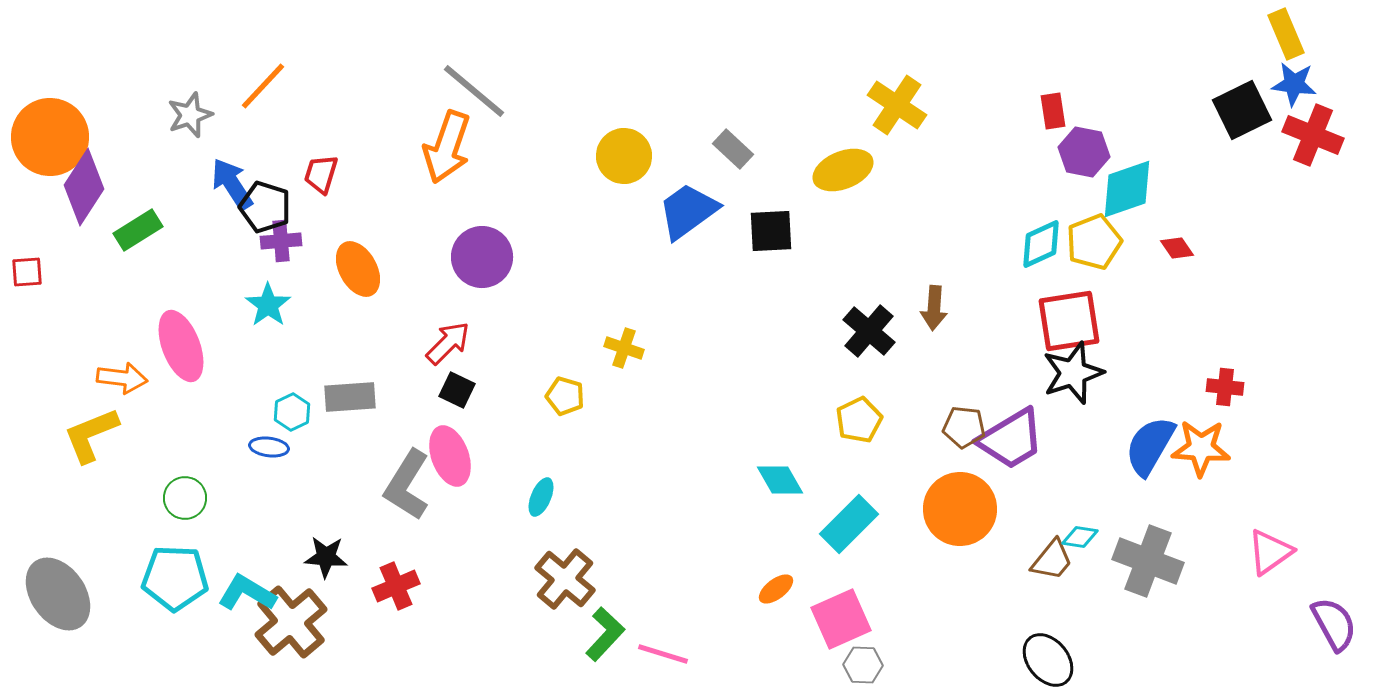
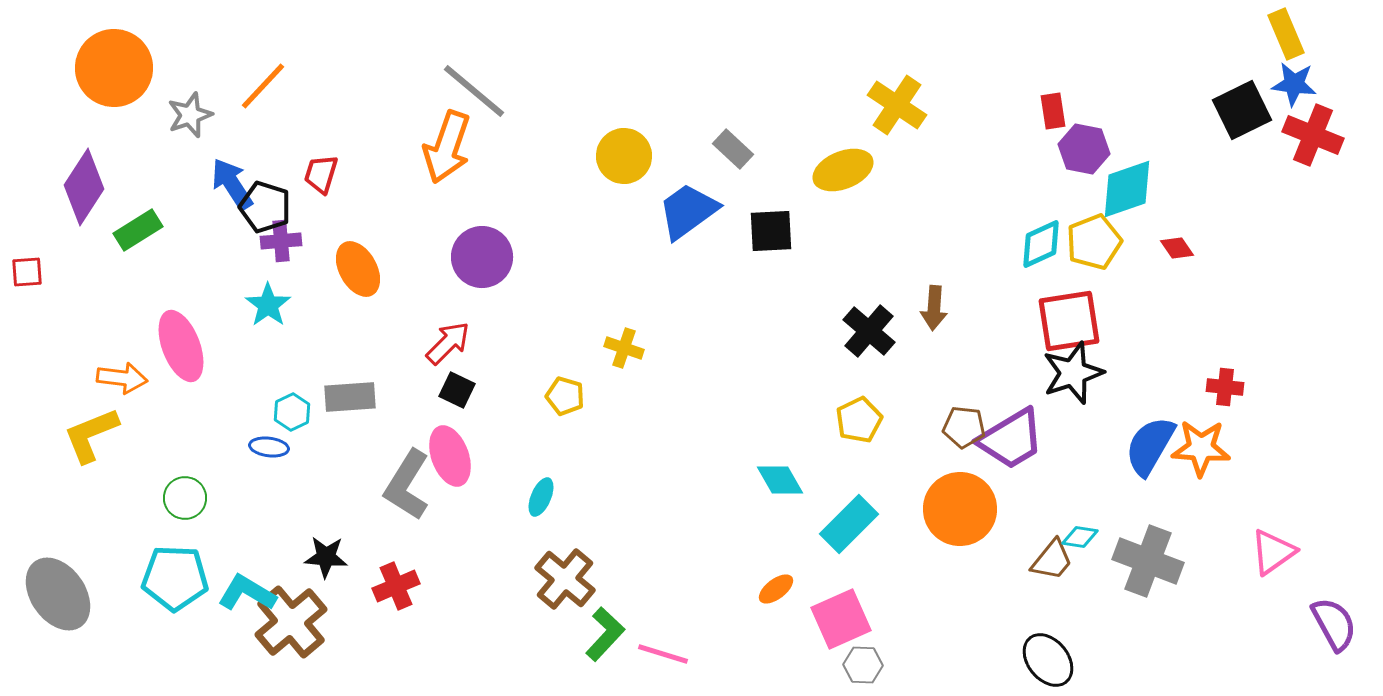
orange circle at (50, 137): moved 64 px right, 69 px up
purple hexagon at (1084, 152): moved 3 px up
pink triangle at (1270, 552): moved 3 px right
